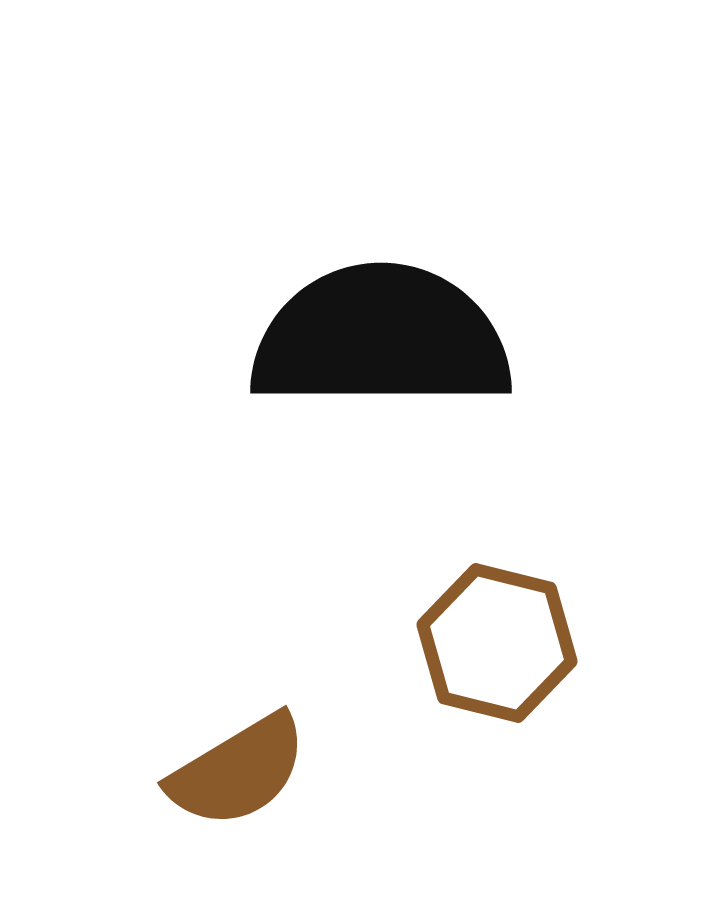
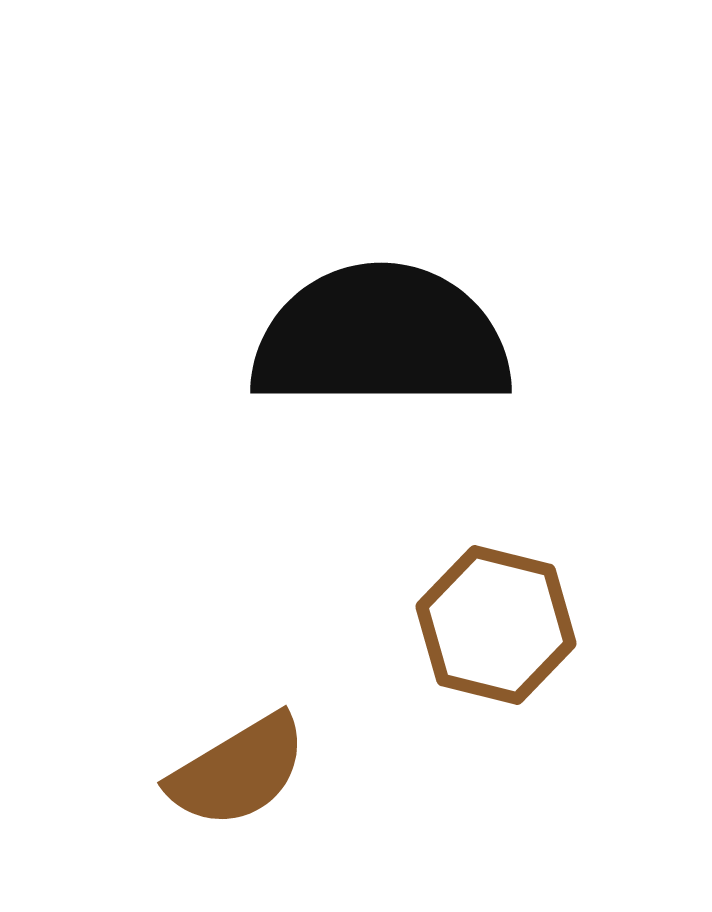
brown hexagon: moved 1 px left, 18 px up
